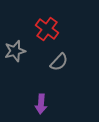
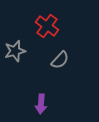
red cross: moved 3 px up
gray semicircle: moved 1 px right, 2 px up
